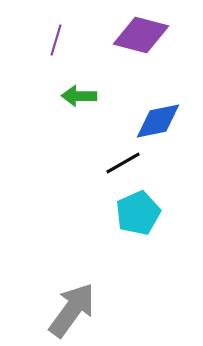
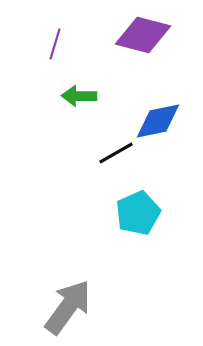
purple diamond: moved 2 px right
purple line: moved 1 px left, 4 px down
black line: moved 7 px left, 10 px up
gray arrow: moved 4 px left, 3 px up
